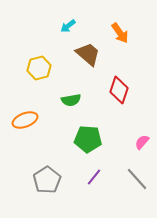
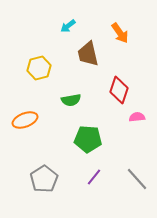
brown trapezoid: rotated 144 degrees counterclockwise
pink semicircle: moved 5 px left, 25 px up; rotated 42 degrees clockwise
gray pentagon: moved 3 px left, 1 px up
